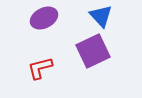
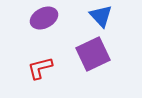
purple square: moved 3 px down
